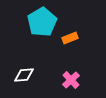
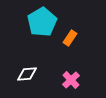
orange rectangle: rotated 35 degrees counterclockwise
white diamond: moved 3 px right, 1 px up
